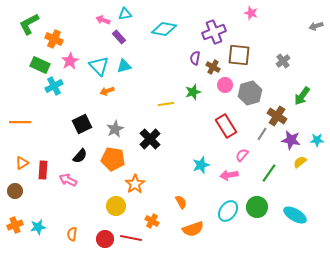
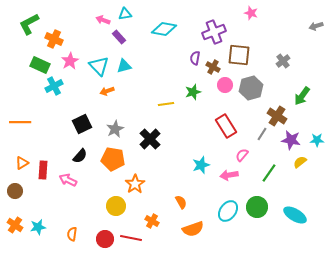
gray hexagon at (250, 93): moved 1 px right, 5 px up
orange cross at (15, 225): rotated 35 degrees counterclockwise
